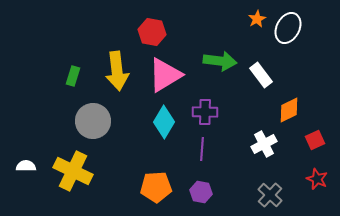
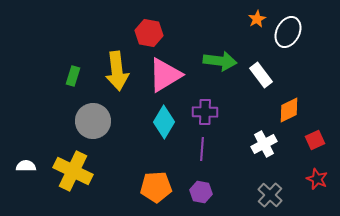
white ellipse: moved 4 px down
red hexagon: moved 3 px left, 1 px down
